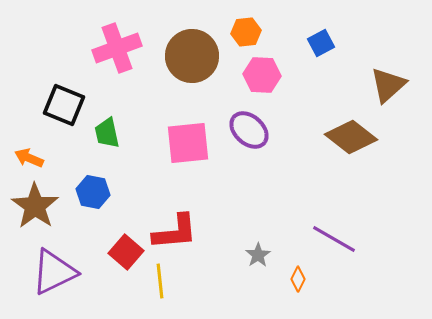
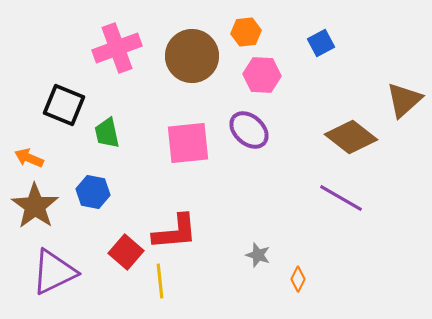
brown triangle: moved 16 px right, 15 px down
purple line: moved 7 px right, 41 px up
gray star: rotated 20 degrees counterclockwise
